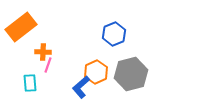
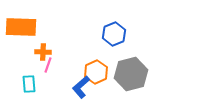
orange rectangle: rotated 40 degrees clockwise
cyan rectangle: moved 1 px left, 1 px down
